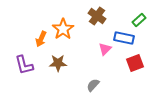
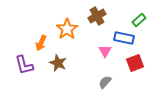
brown cross: rotated 24 degrees clockwise
orange star: moved 4 px right
orange arrow: moved 4 px down
pink triangle: moved 2 px down; rotated 16 degrees counterclockwise
brown star: rotated 24 degrees clockwise
gray semicircle: moved 12 px right, 3 px up
